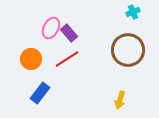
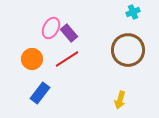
orange circle: moved 1 px right
